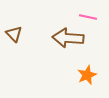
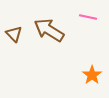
brown arrow: moved 19 px left, 8 px up; rotated 28 degrees clockwise
orange star: moved 5 px right; rotated 12 degrees counterclockwise
